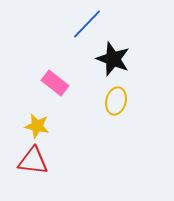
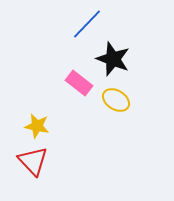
pink rectangle: moved 24 px right
yellow ellipse: moved 1 px up; rotated 72 degrees counterclockwise
red triangle: rotated 40 degrees clockwise
